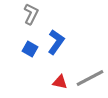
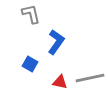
gray L-shape: rotated 40 degrees counterclockwise
blue square: moved 15 px down
gray line: rotated 16 degrees clockwise
